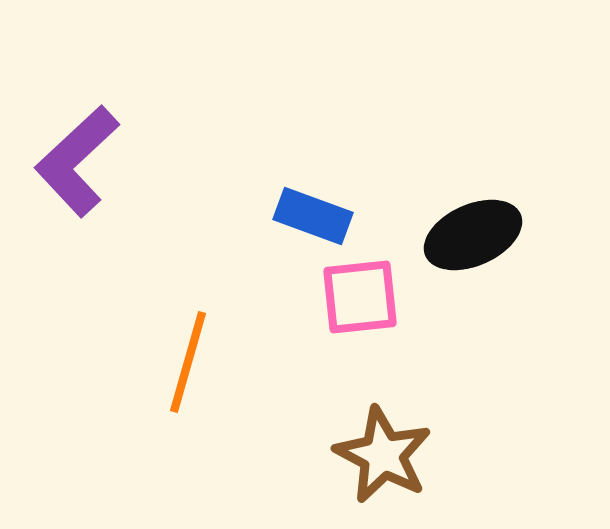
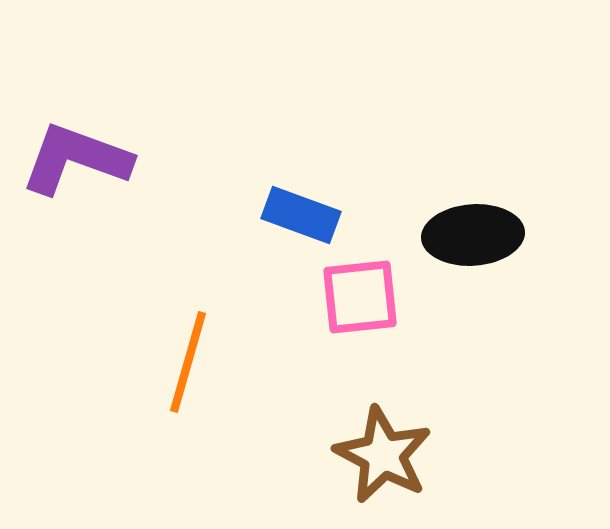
purple L-shape: moved 1 px left, 2 px up; rotated 63 degrees clockwise
blue rectangle: moved 12 px left, 1 px up
black ellipse: rotated 20 degrees clockwise
